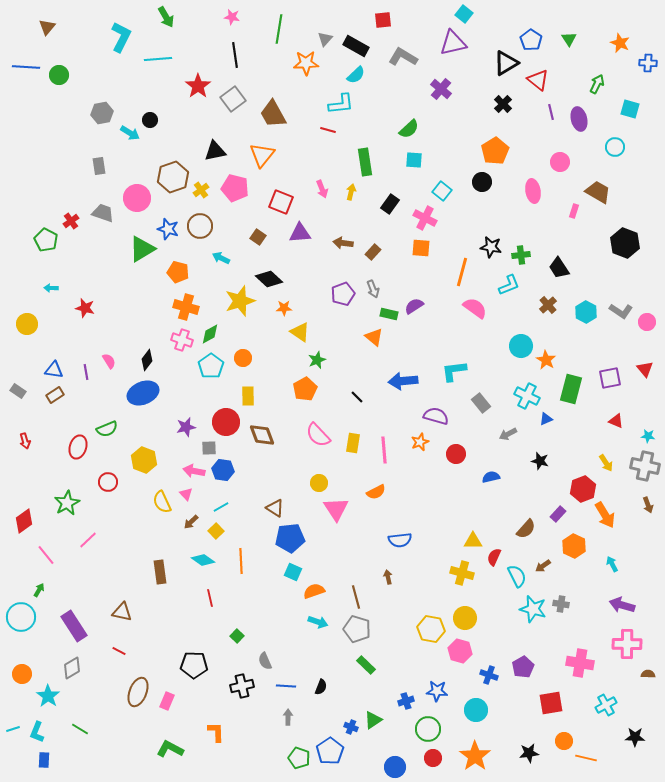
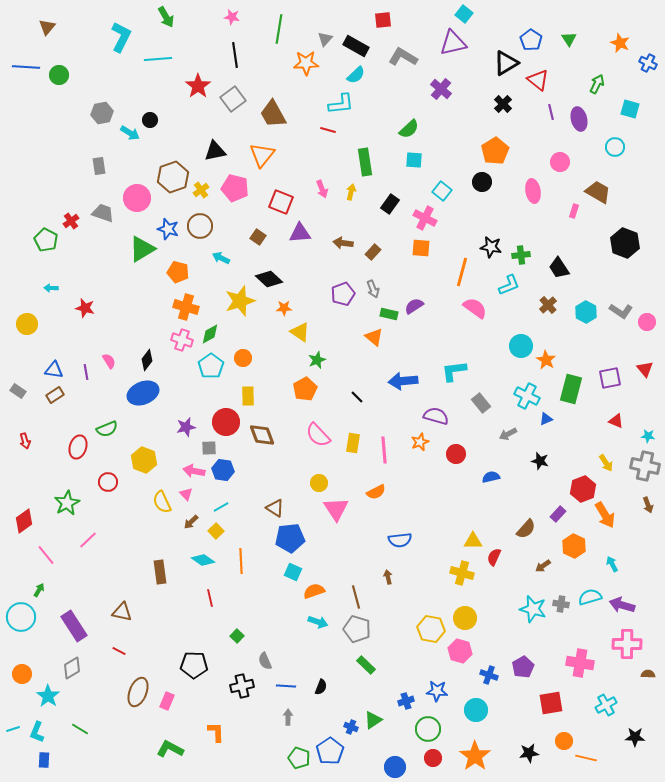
blue cross at (648, 63): rotated 24 degrees clockwise
cyan semicircle at (517, 576): moved 73 px right, 21 px down; rotated 80 degrees counterclockwise
